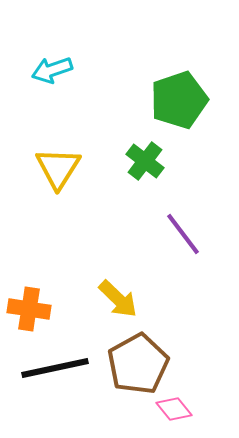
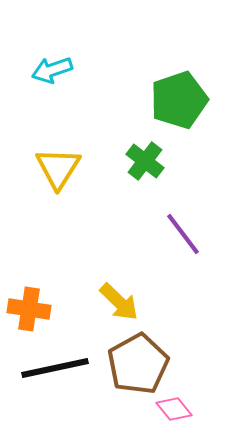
yellow arrow: moved 1 px right, 3 px down
